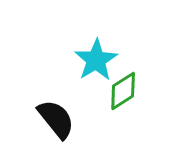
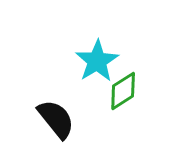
cyan star: moved 1 px right, 1 px down
